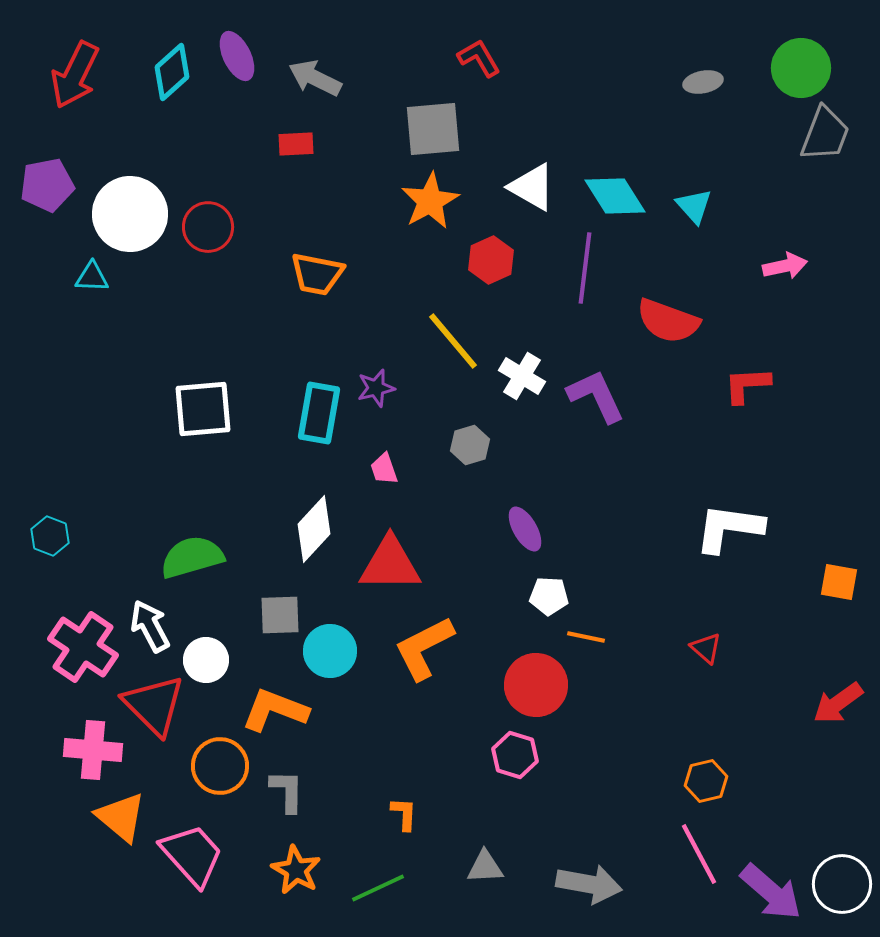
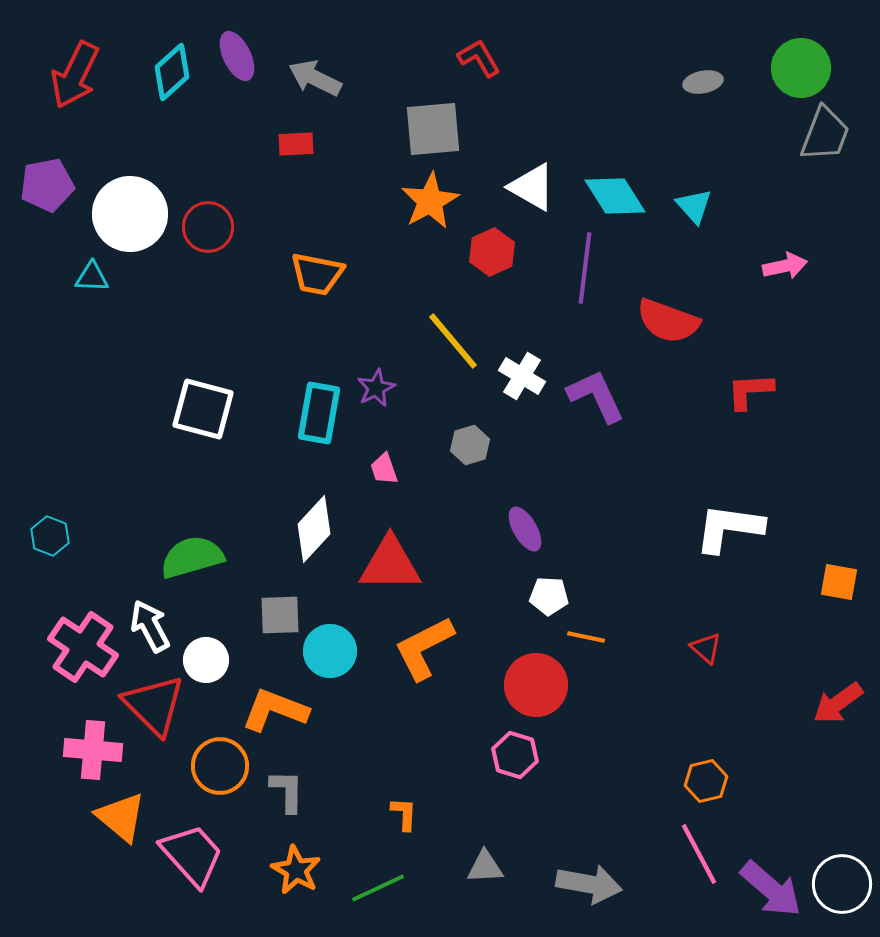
red hexagon at (491, 260): moved 1 px right, 8 px up
red L-shape at (747, 385): moved 3 px right, 6 px down
purple star at (376, 388): rotated 12 degrees counterclockwise
white square at (203, 409): rotated 20 degrees clockwise
purple arrow at (771, 892): moved 3 px up
